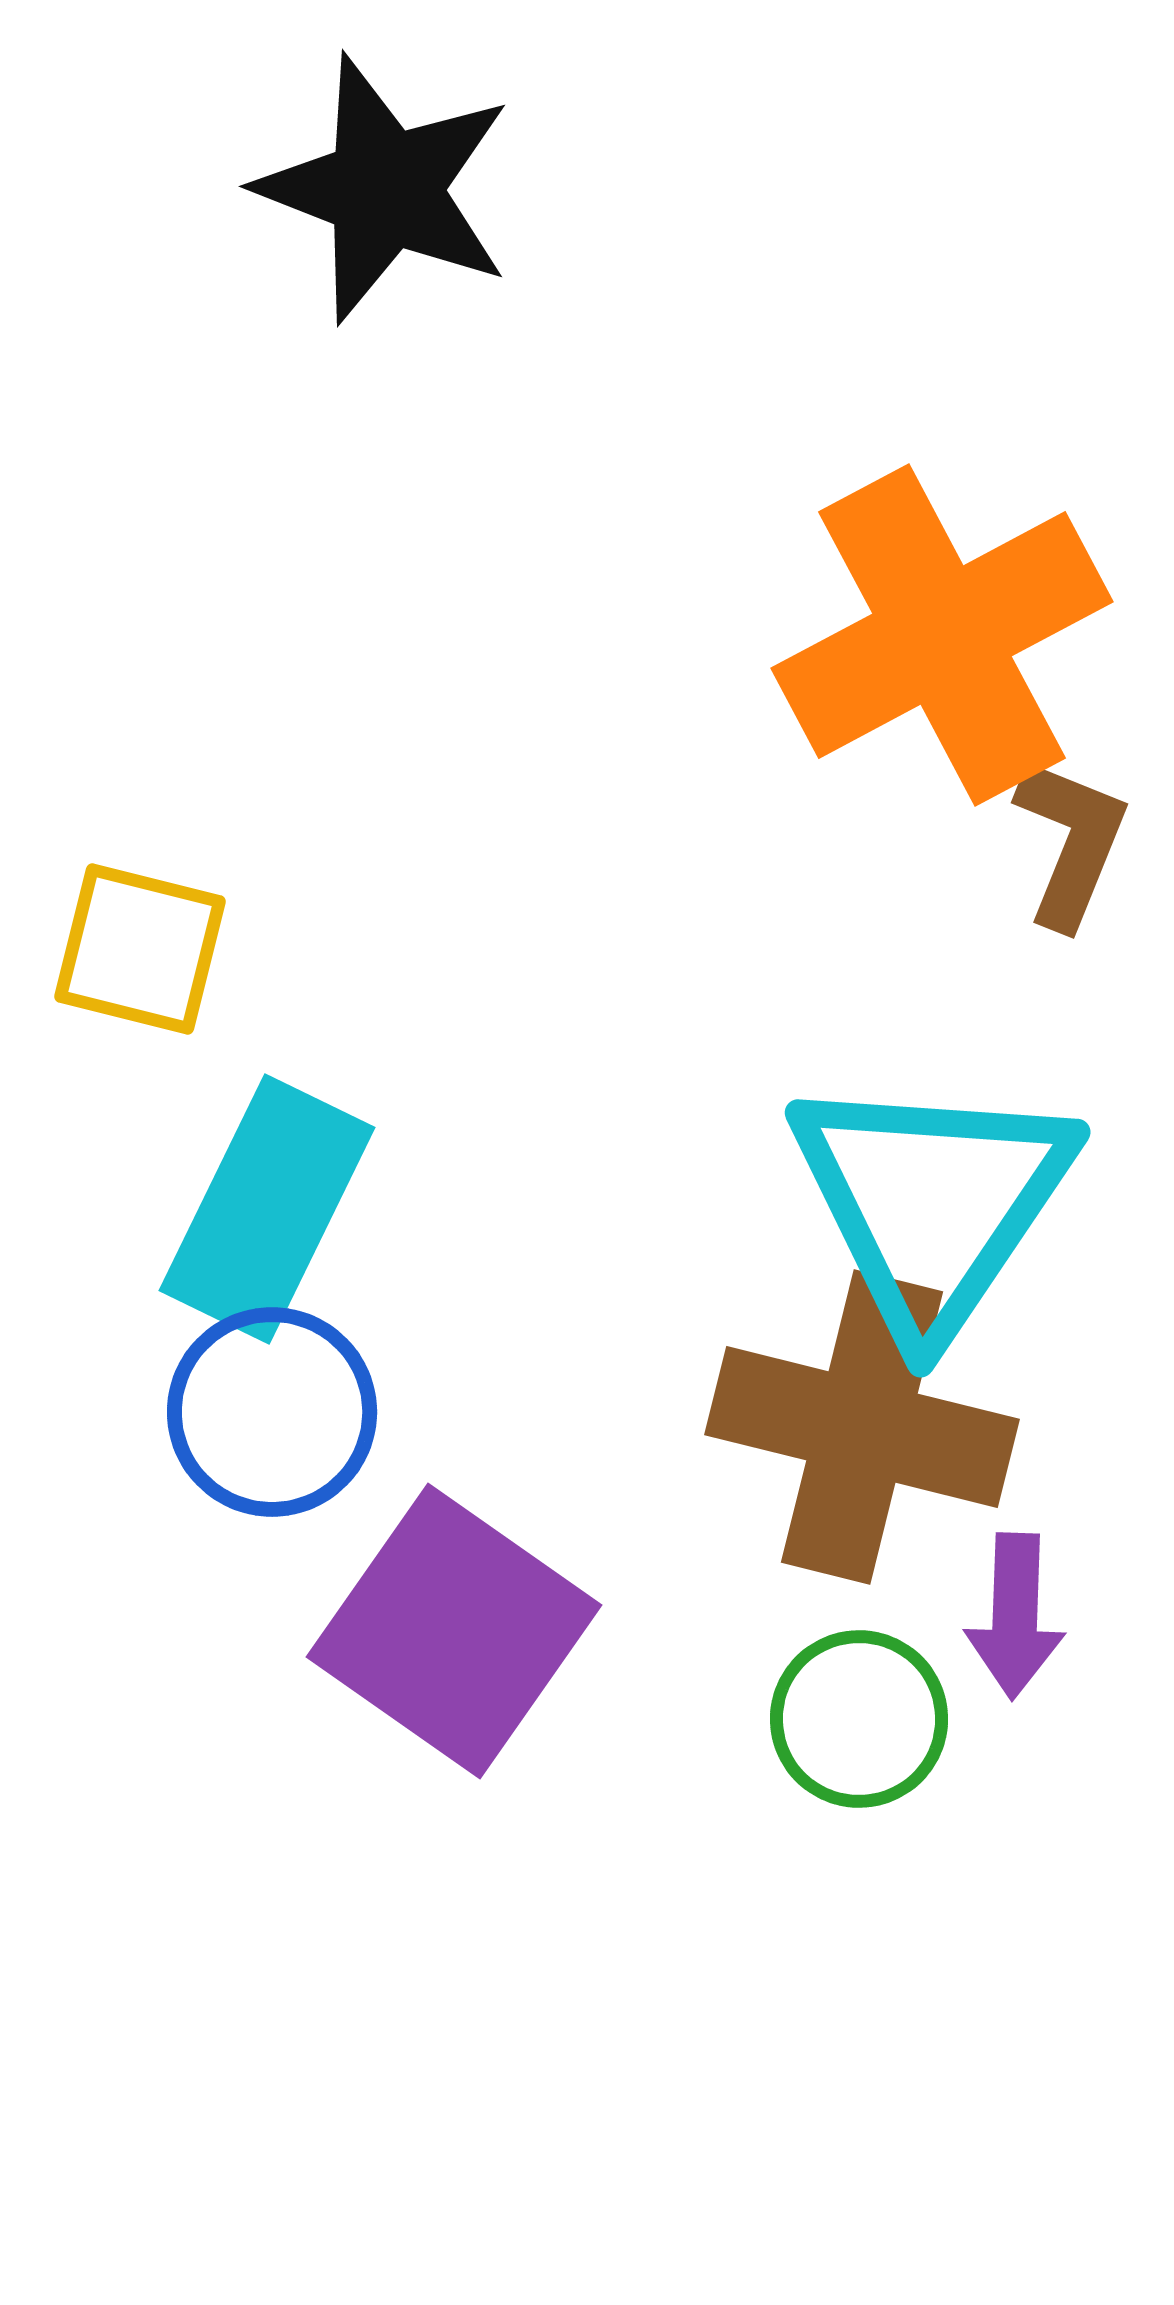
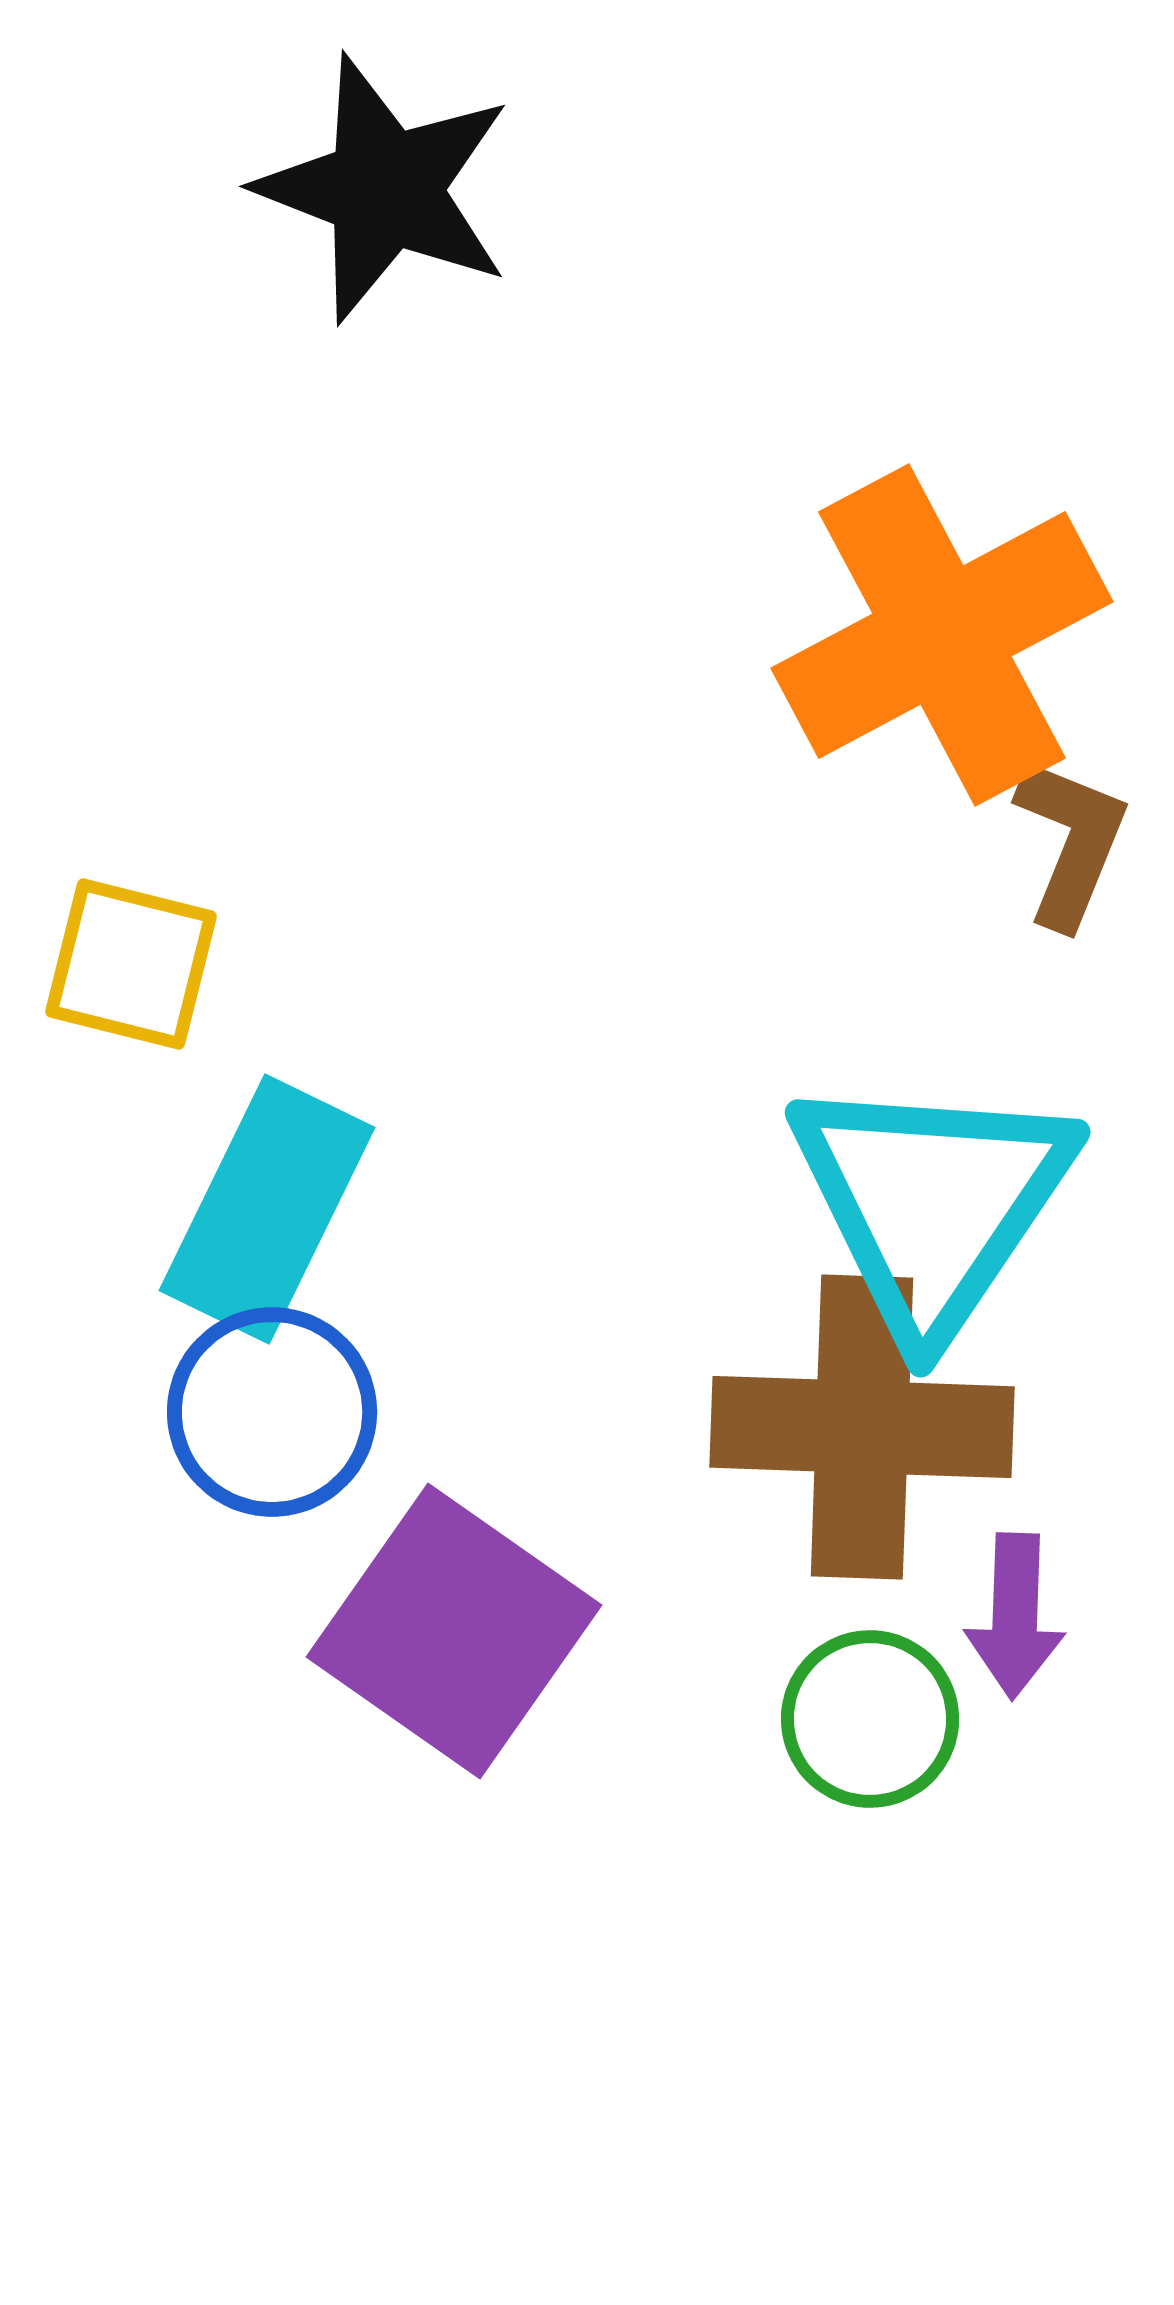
yellow square: moved 9 px left, 15 px down
brown cross: rotated 12 degrees counterclockwise
green circle: moved 11 px right
